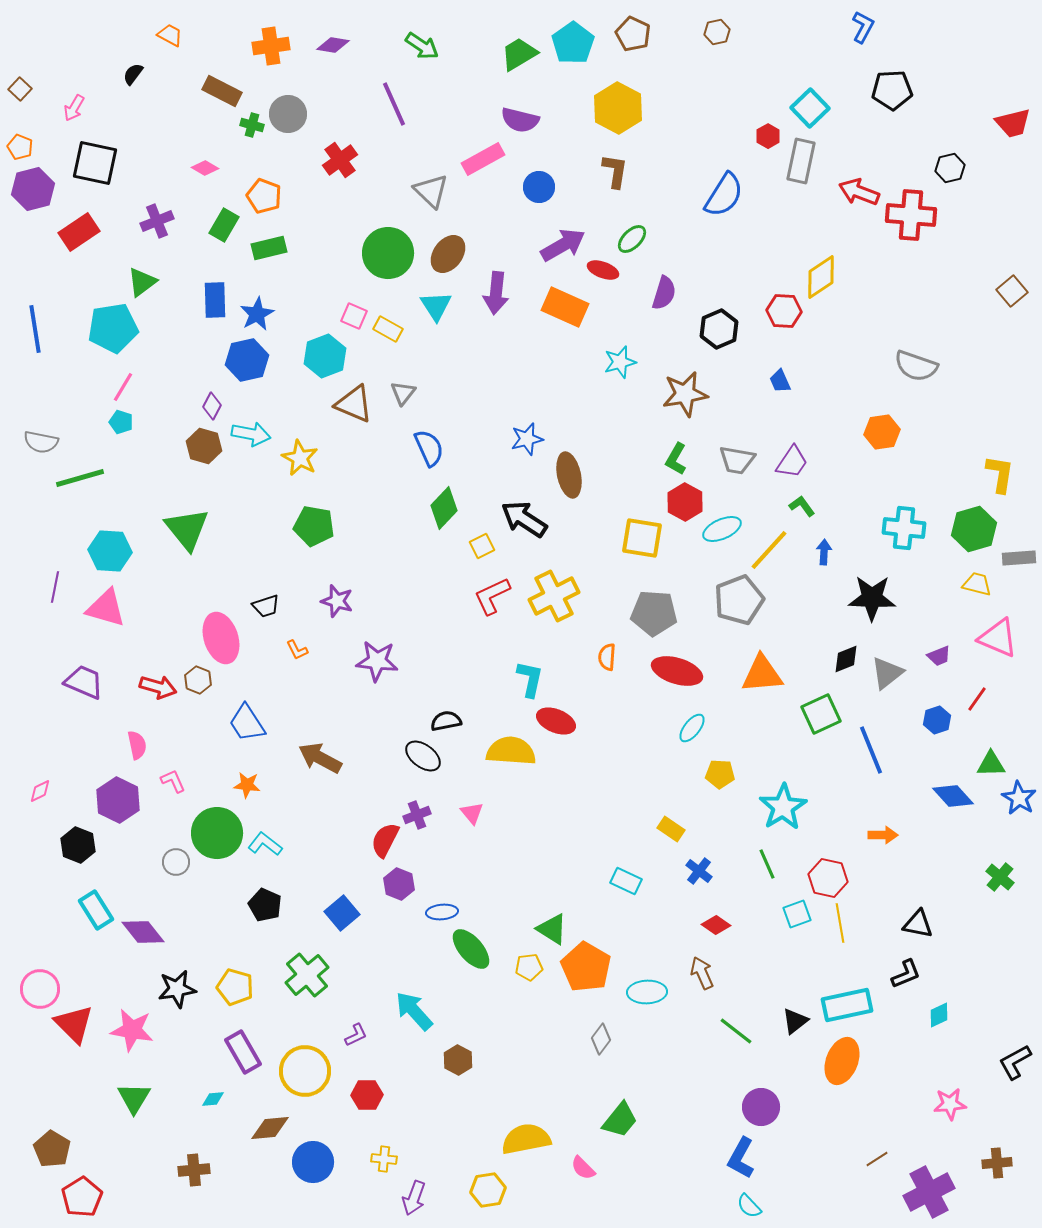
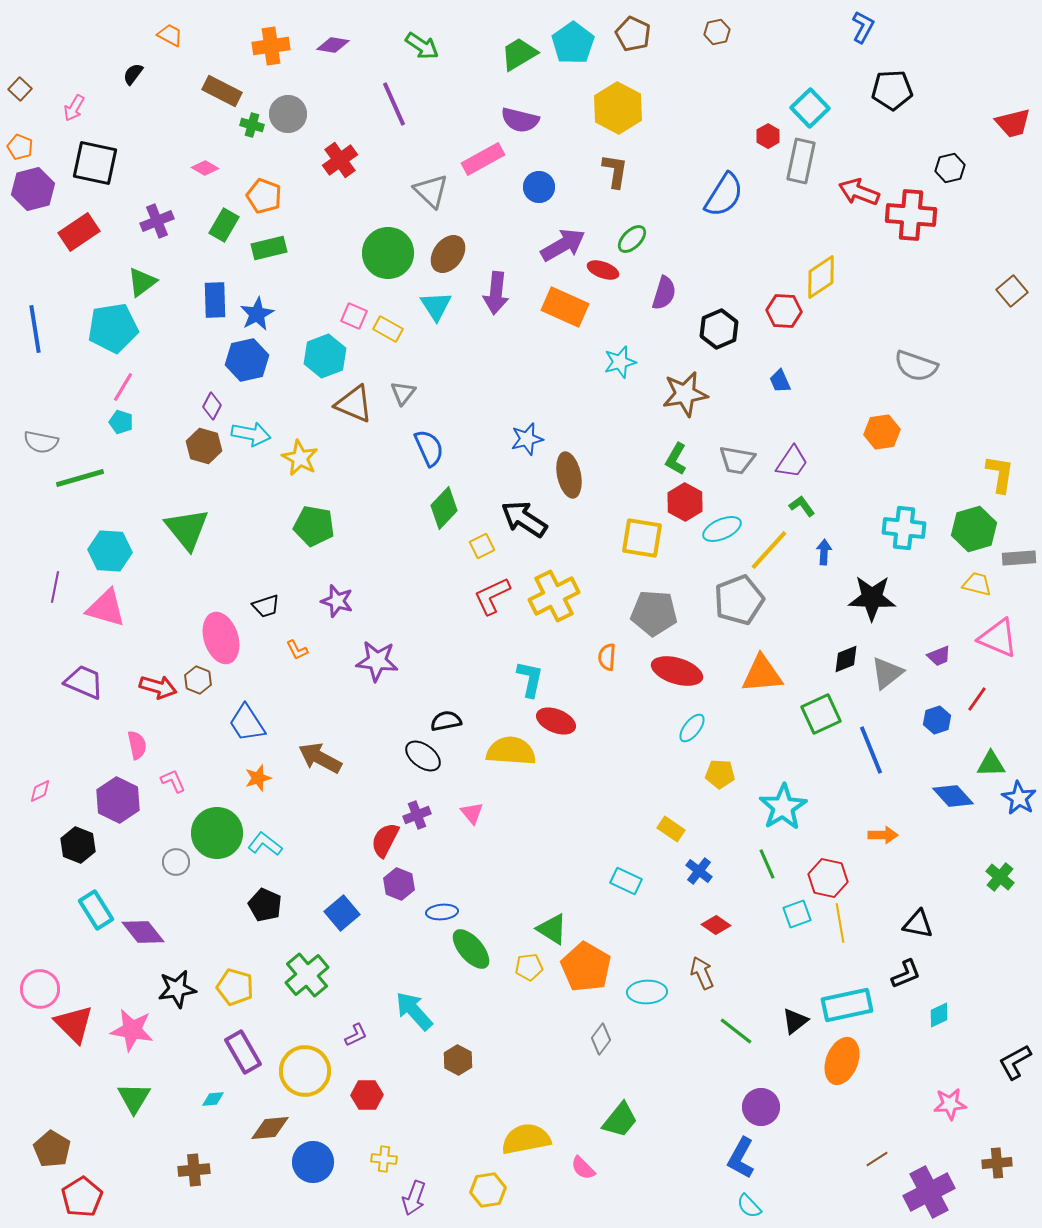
orange star at (247, 785): moved 11 px right, 7 px up; rotated 24 degrees counterclockwise
